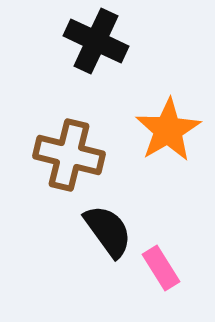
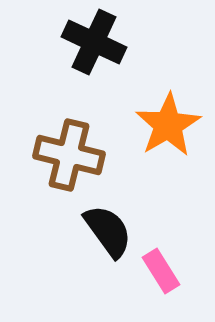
black cross: moved 2 px left, 1 px down
orange star: moved 5 px up
pink rectangle: moved 3 px down
